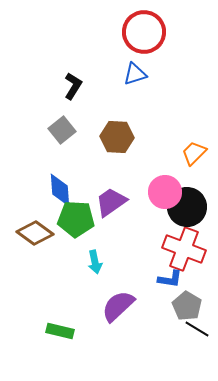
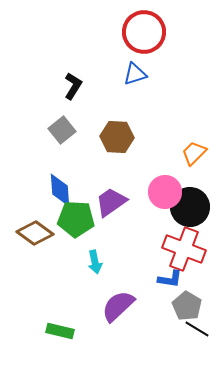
black circle: moved 3 px right
